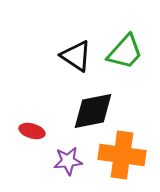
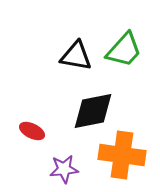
green trapezoid: moved 1 px left, 2 px up
black triangle: rotated 24 degrees counterclockwise
red ellipse: rotated 10 degrees clockwise
purple star: moved 4 px left, 8 px down
